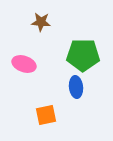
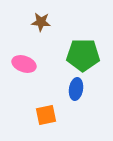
blue ellipse: moved 2 px down; rotated 15 degrees clockwise
